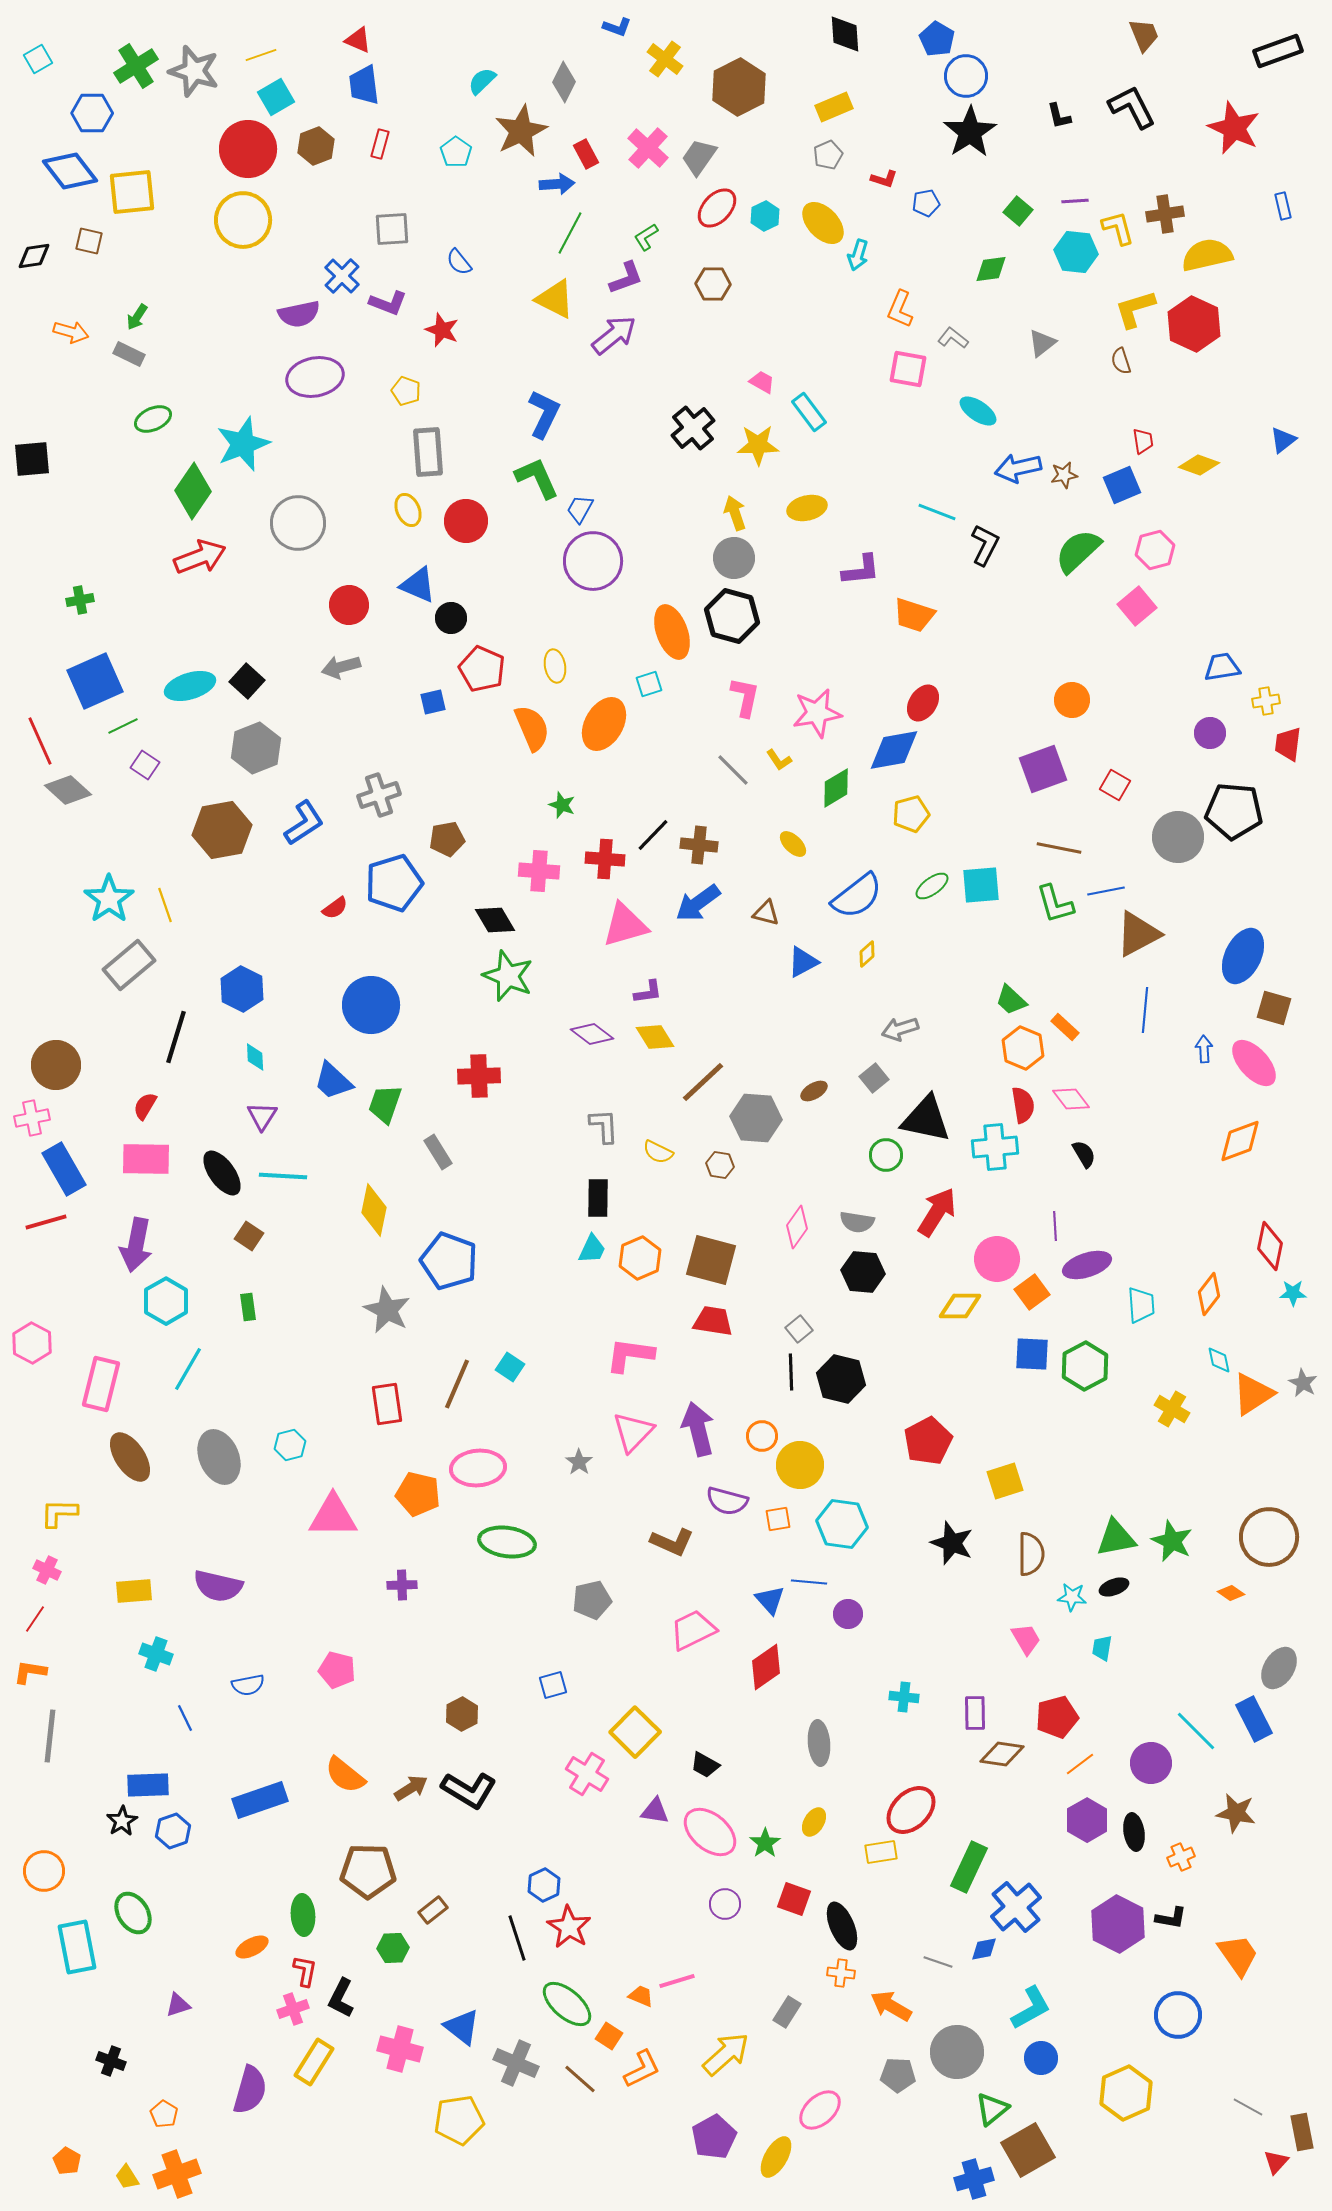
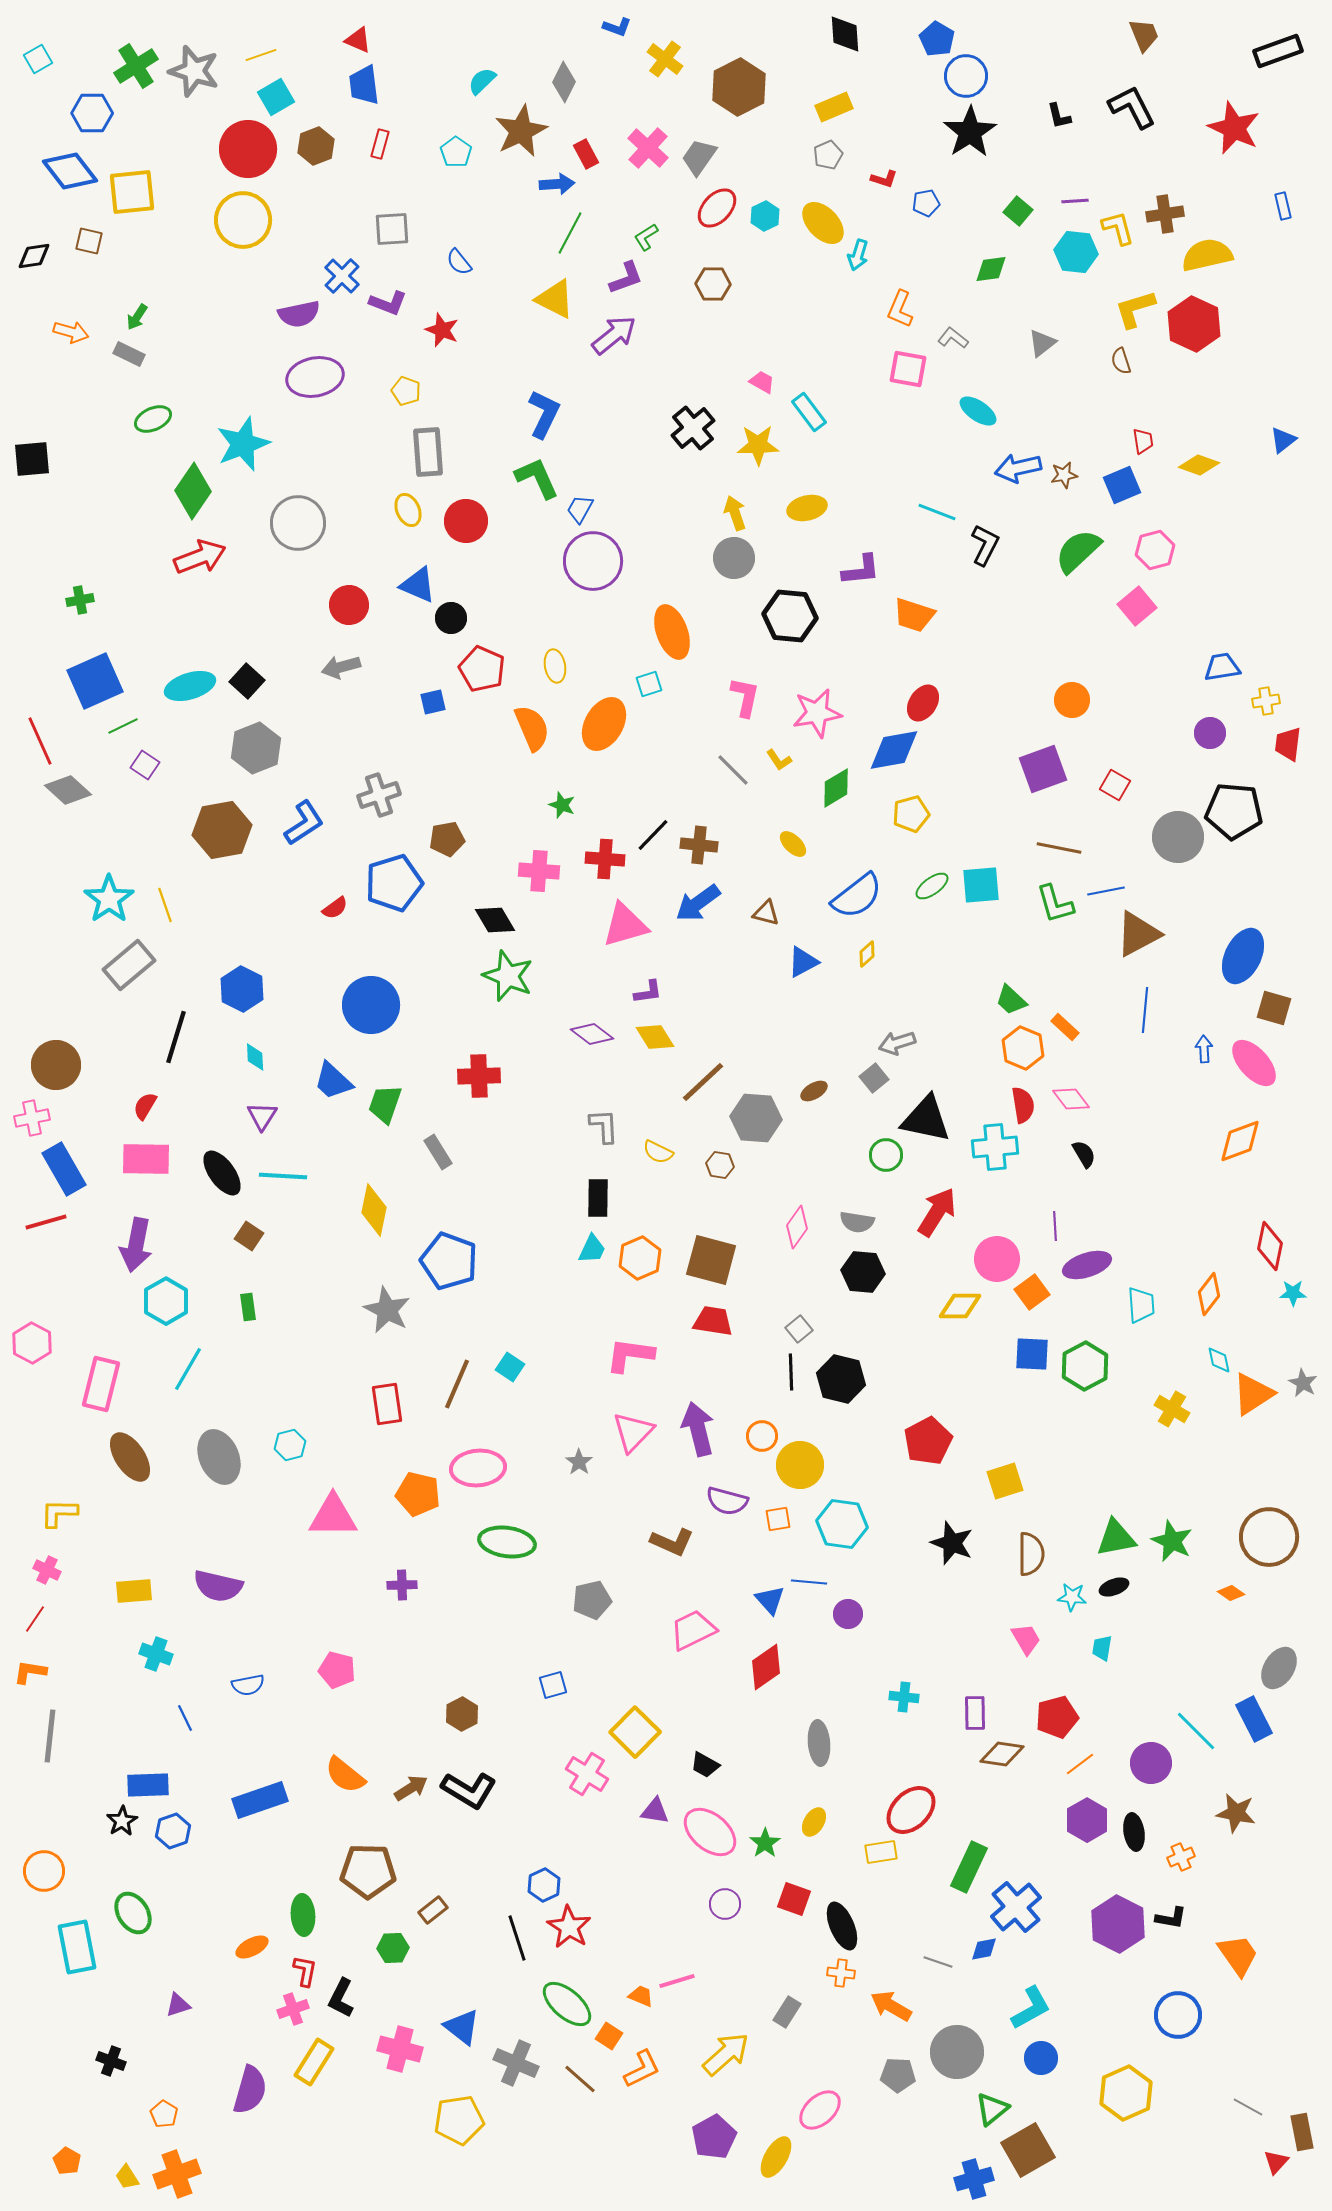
black hexagon at (732, 616): moved 58 px right; rotated 10 degrees counterclockwise
gray arrow at (900, 1029): moved 3 px left, 14 px down
